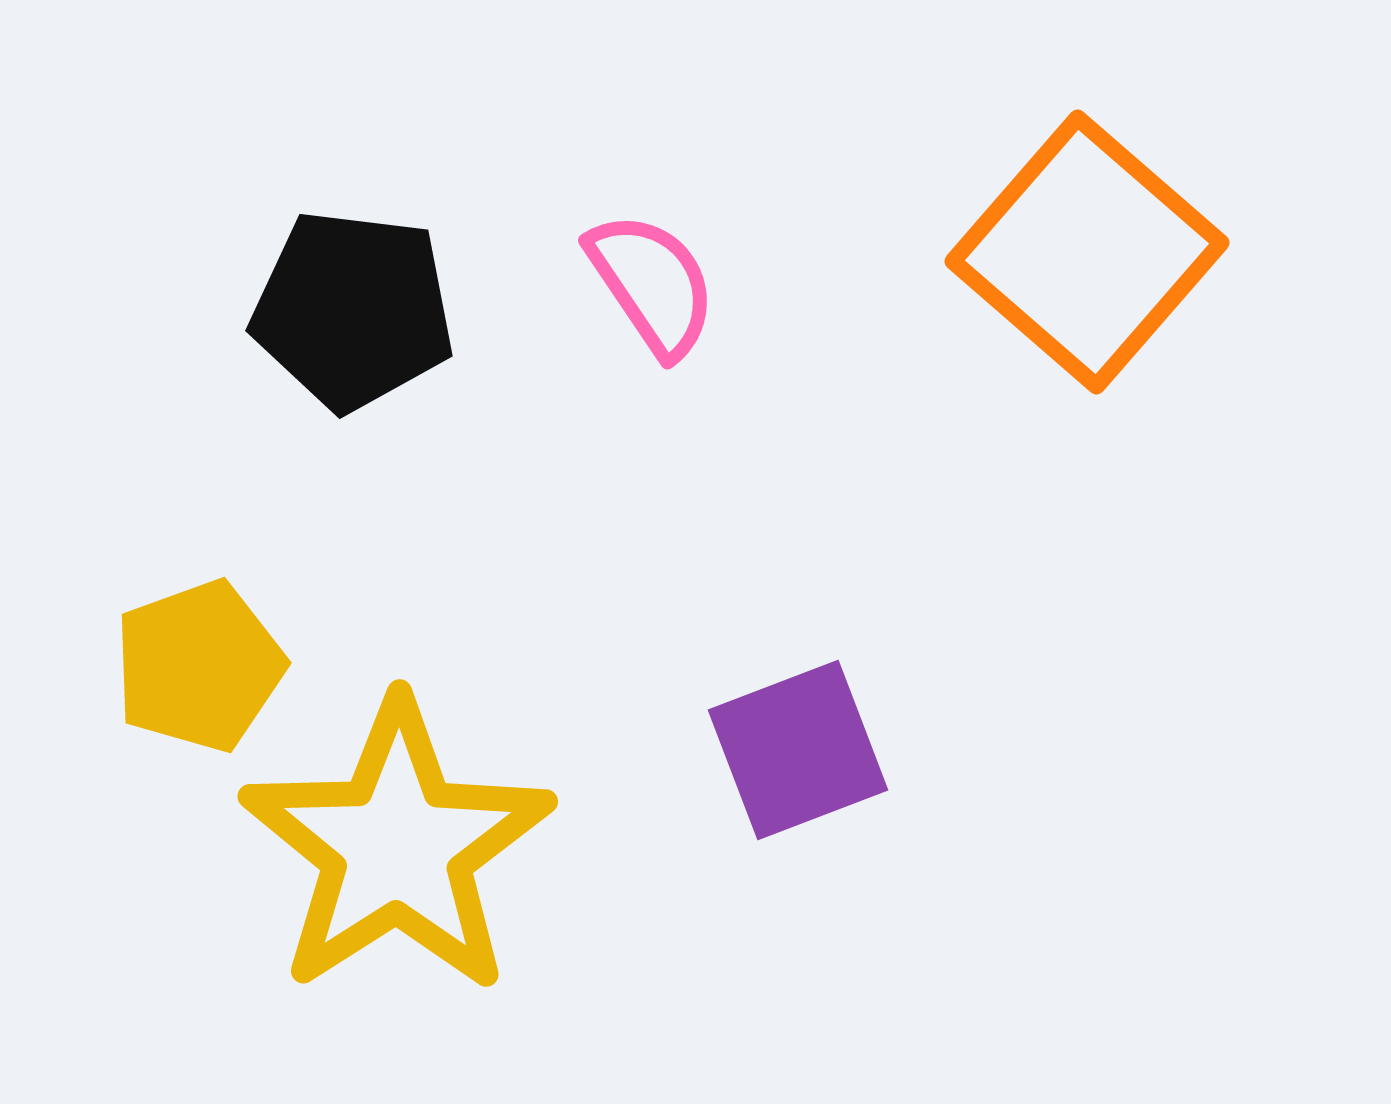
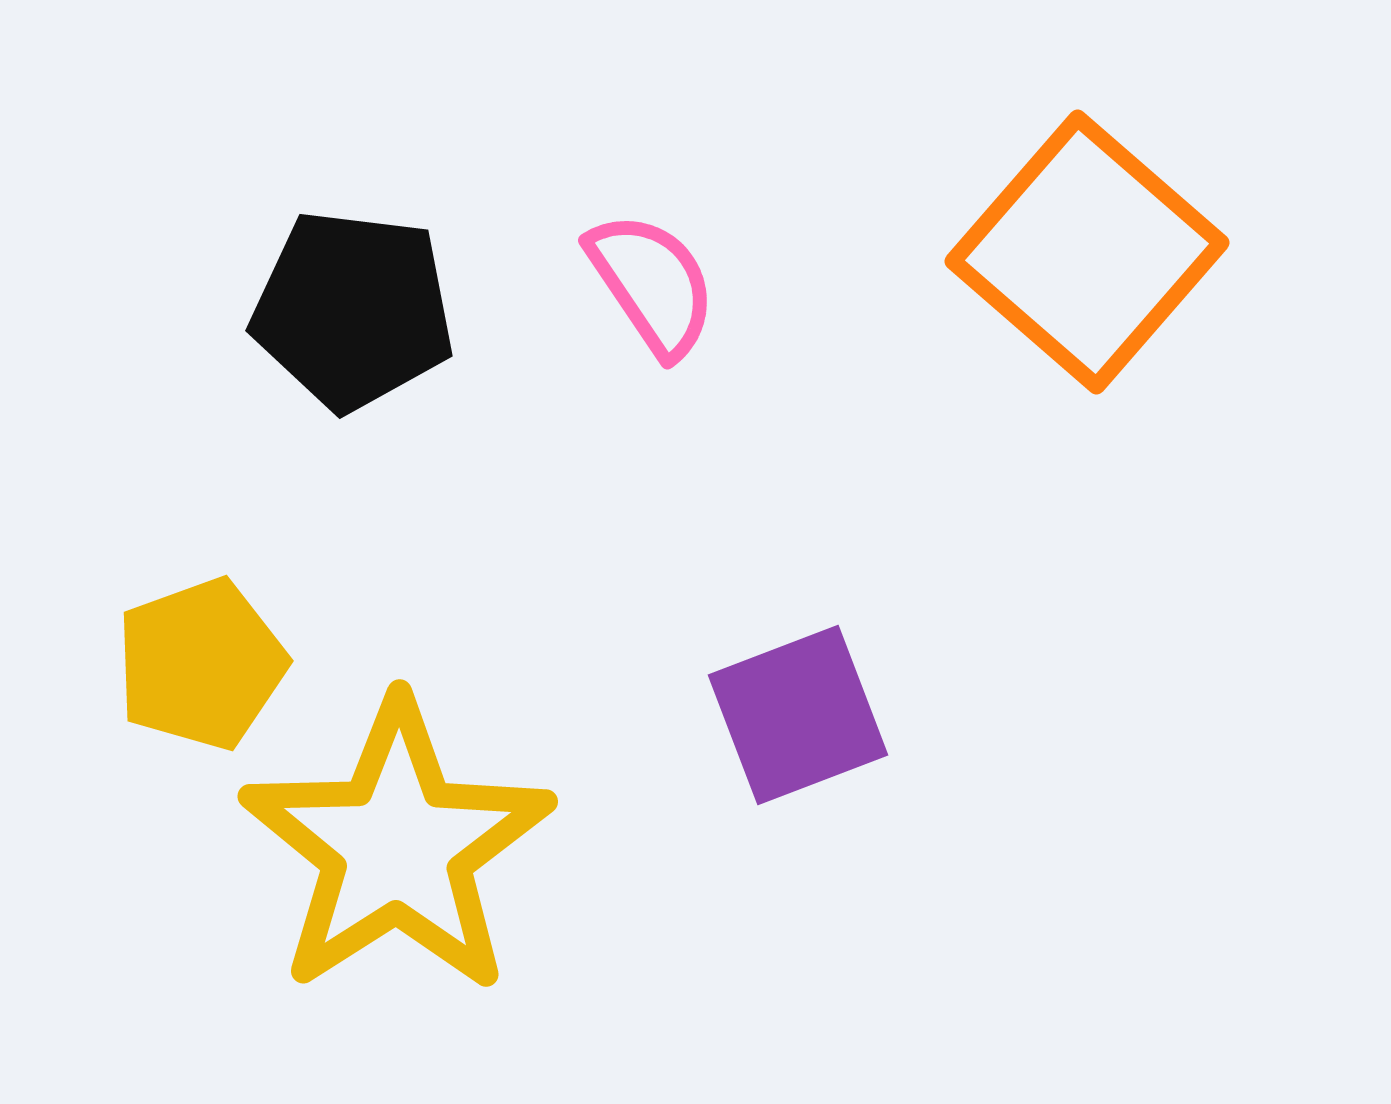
yellow pentagon: moved 2 px right, 2 px up
purple square: moved 35 px up
